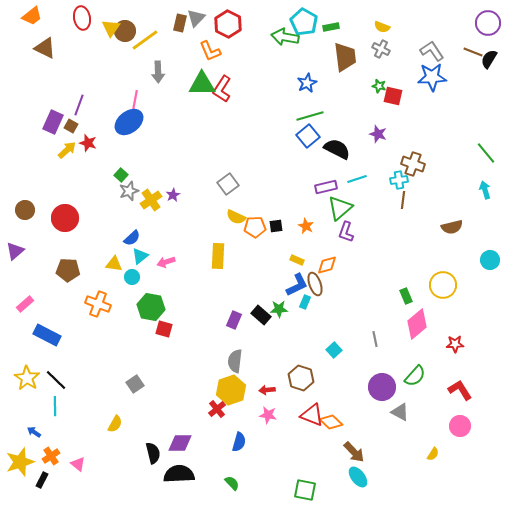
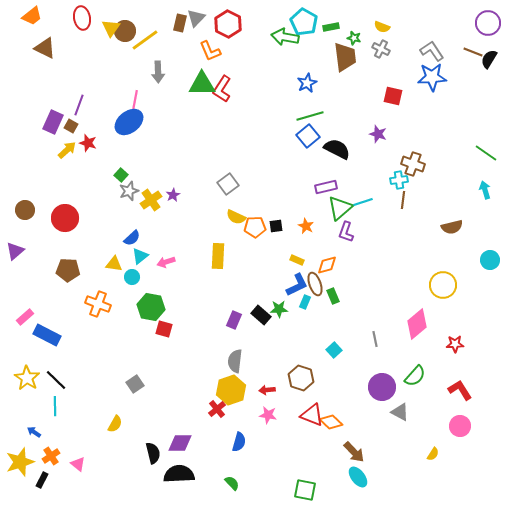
green star at (379, 86): moved 25 px left, 48 px up
green line at (486, 153): rotated 15 degrees counterclockwise
cyan line at (357, 179): moved 6 px right, 23 px down
green rectangle at (406, 296): moved 73 px left
pink rectangle at (25, 304): moved 13 px down
